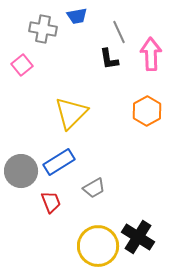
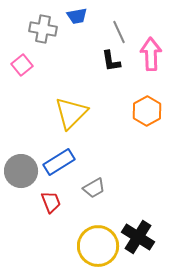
black L-shape: moved 2 px right, 2 px down
